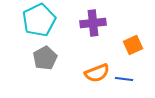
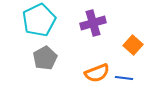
purple cross: rotated 10 degrees counterclockwise
orange square: rotated 24 degrees counterclockwise
blue line: moved 1 px up
